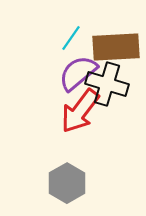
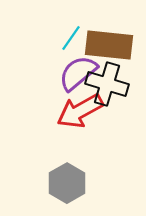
brown rectangle: moved 7 px left, 2 px up; rotated 9 degrees clockwise
red arrow: rotated 24 degrees clockwise
